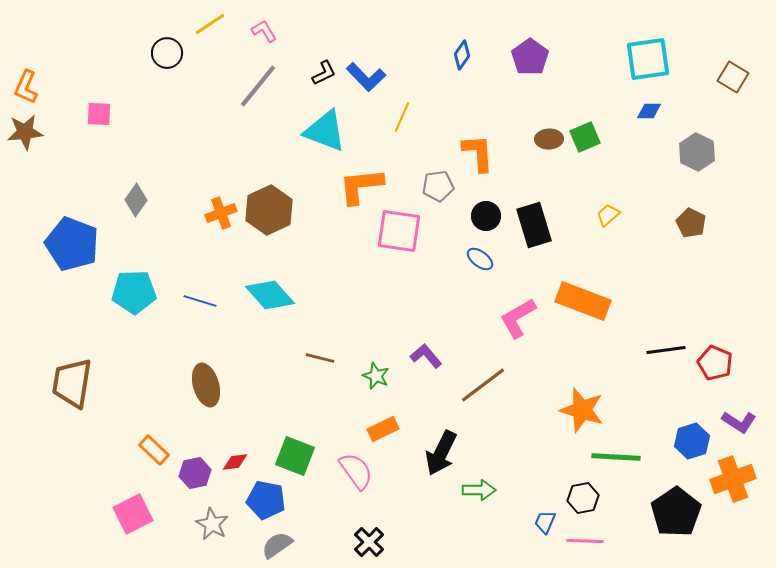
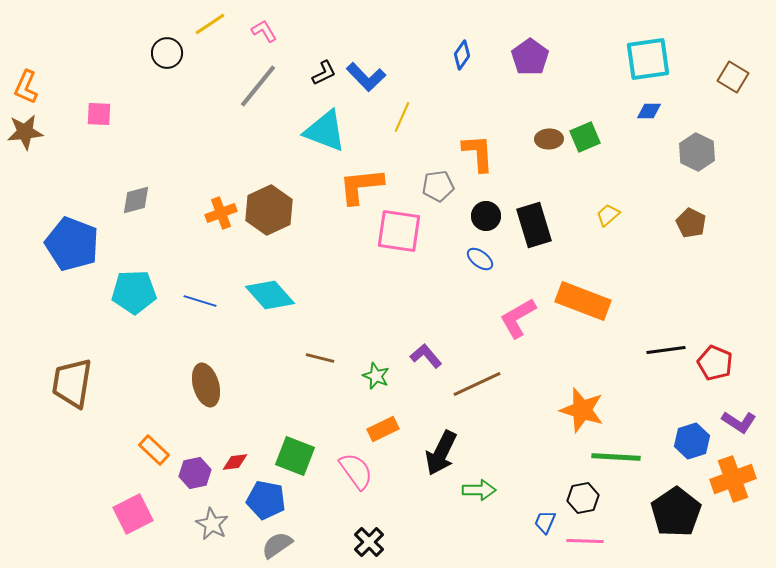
gray diamond at (136, 200): rotated 40 degrees clockwise
brown line at (483, 385): moved 6 px left, 1 px up; rotated 12 degrees clockwise
